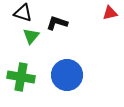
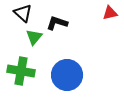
black triangle: rotated 24 degrees clockwise
green triangle: moved 3 px right, 1 px down
green cross: moved 6 px up
